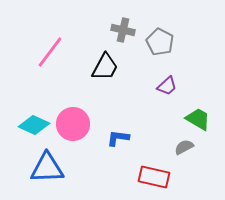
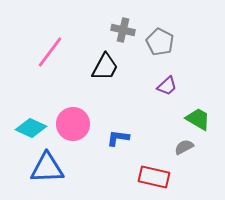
cyan diamond: moved 3 px left, 3 px down
